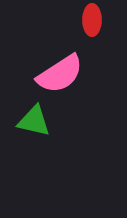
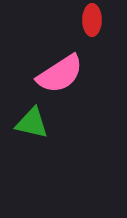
green triangle: moved 2 px left, 2 px down
